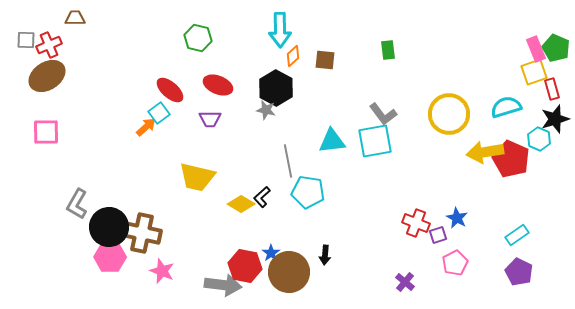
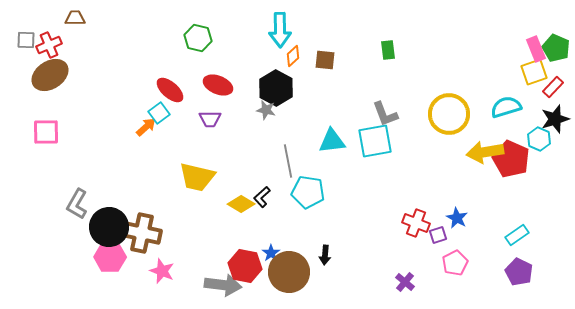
brown ellipse at (47, 76): moved 3 px right, 1 px up
red rectangle at (552, 89): moved 1 px right, 2 px up; rotated 60 degrees clockwise
gray L-shape at (383, 114): moved 2 px right; rotated 16 degrees clockwise
